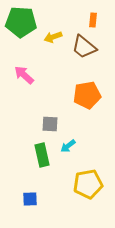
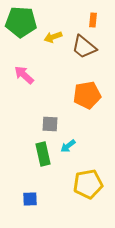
green rectangle: moved 1 px right, 1 px up
